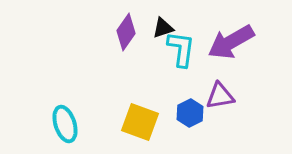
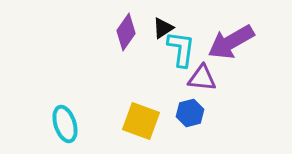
black triangle: rotated 15 degrees counterclockwise
purple triangle: moved 18 px left, 18 px up; rotated 16 degrees clockwise
blue hexagon: rotated 12 degrees clockwise
yellow square: moved 1 px right, 1 px up
